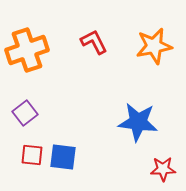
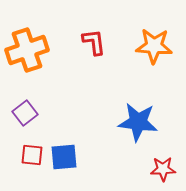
red L-shape: rotated 20 degrees clockwise
orange star: rotated 15 degrees clockwise
blue square: moved 1 px right; rotated 12 degrees counterclockwise
